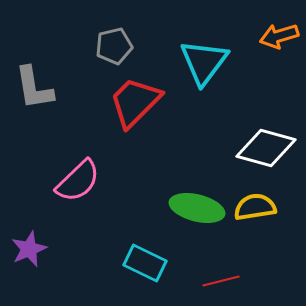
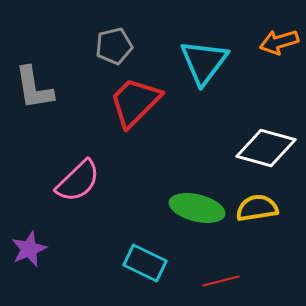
orange arrow: moved 6 px down
yellow semicircle: moved 2 px right, 1 px down
